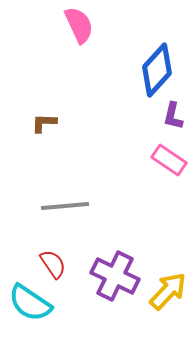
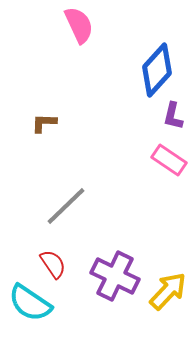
gray line: moved 1 px right; rotated 39 degrees counterclockwise
